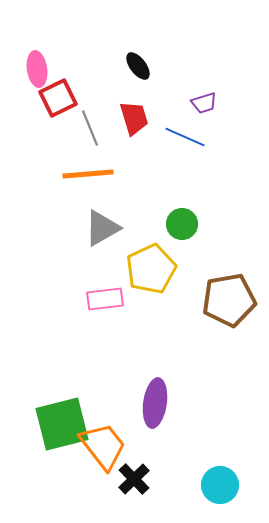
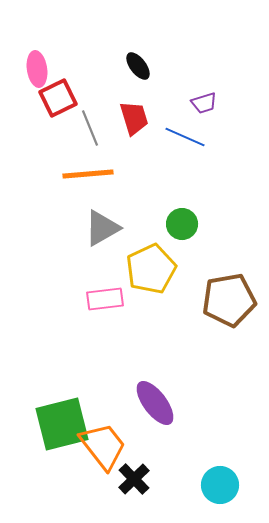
purple ellipse: rotated 45 degrees counterclockwise
